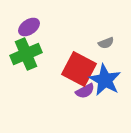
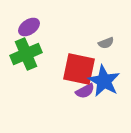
red square: rotated 16 degrees counterclockwise
blue star: moved 1 px left, 1 px down
